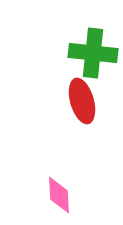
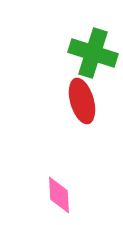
green cross: rotated 12 degrees clockwise
